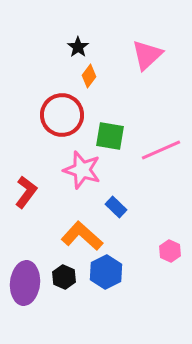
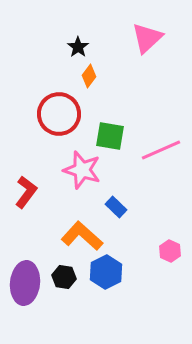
pink triangle: moved 17 px up
red circle: moved 3 px left, 1 px up
black hexagon: rotated 15 degrees counterclockwise
